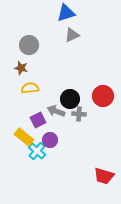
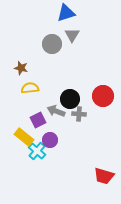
gray triangle: rotated 35 degrees counterclockwise
gray circle: moved 23 px right, 1 px up
